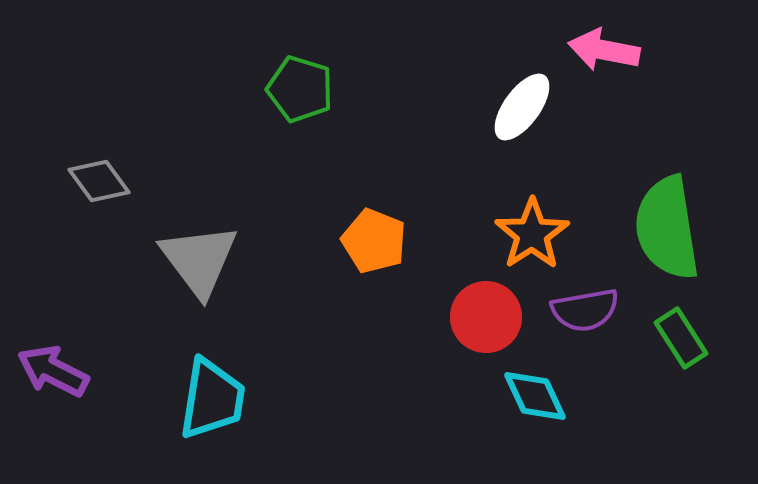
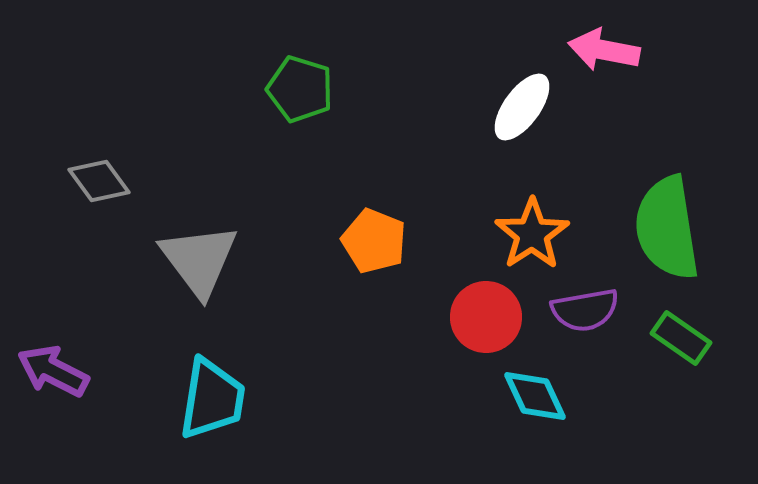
green rectangle: rotated 22 degrees counterclockwise
